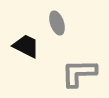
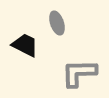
black trapezoid: moved 1 px left, 1 px up
